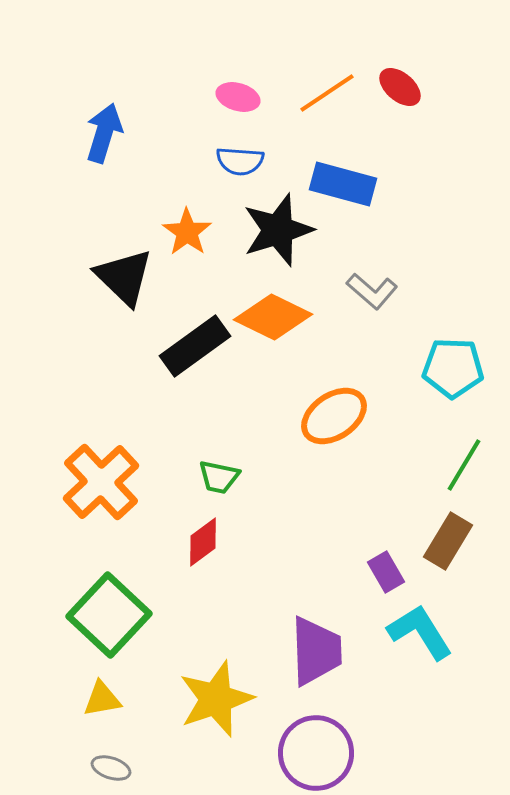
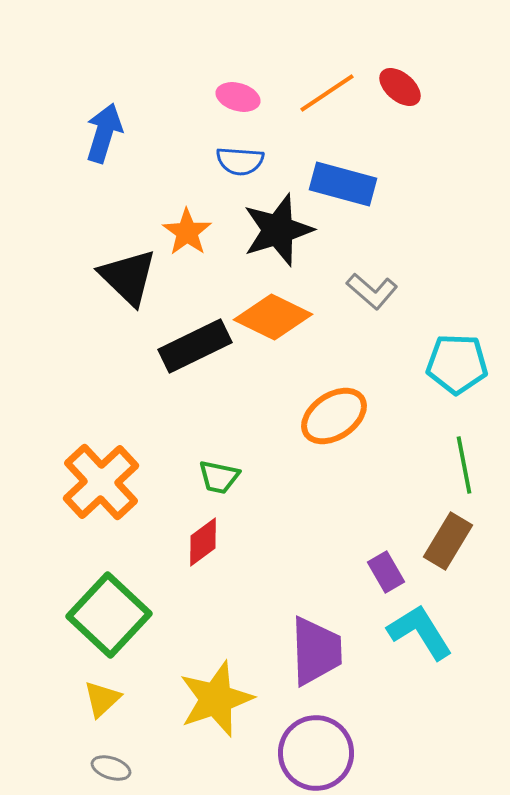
black triangle: moved 4 px right
black rectangle: rotated 10 degrees clockwise
cyan pentagon: moved 4 px right, 4 px up
green line: rotated 42 degrees counterclockwise
yellow triangle: rotated 33 degrees counterclockwise
